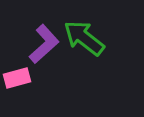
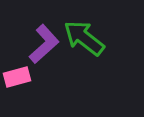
pink rectangle: moved 1 px up
